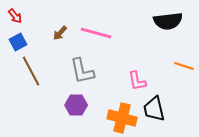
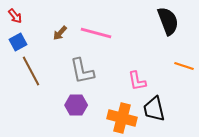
black semicircle: rotated 104 degrees counterclockwise
